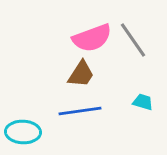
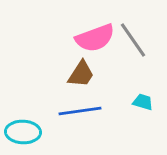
pink semicircle: moved 3 px right
